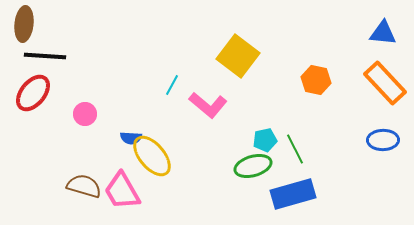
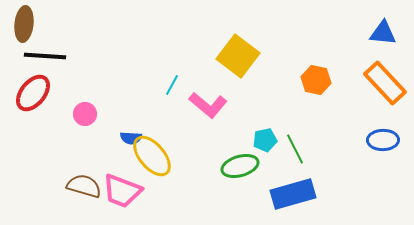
green ellipse: moved 13 px left
pink trapezoid: rotated 39 degrees counterclockwise
